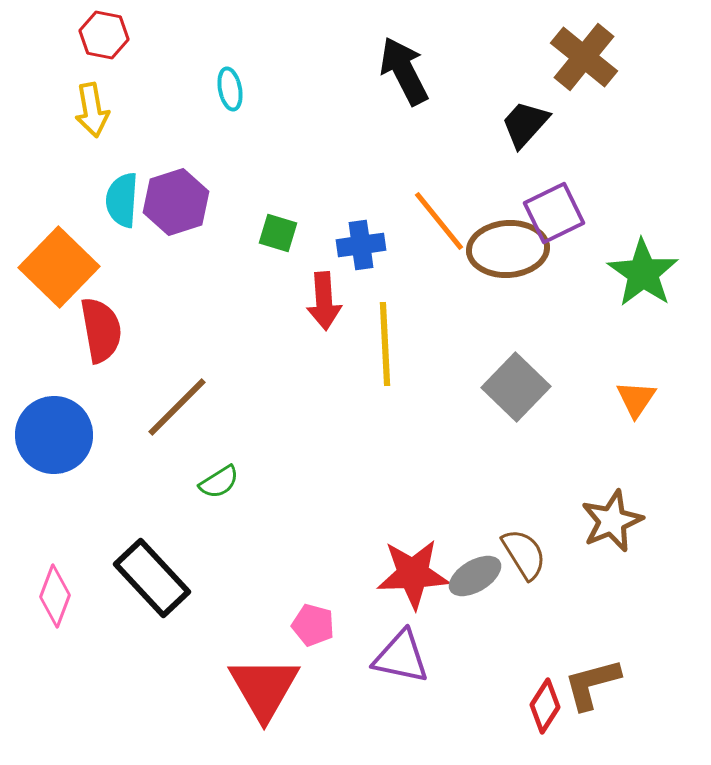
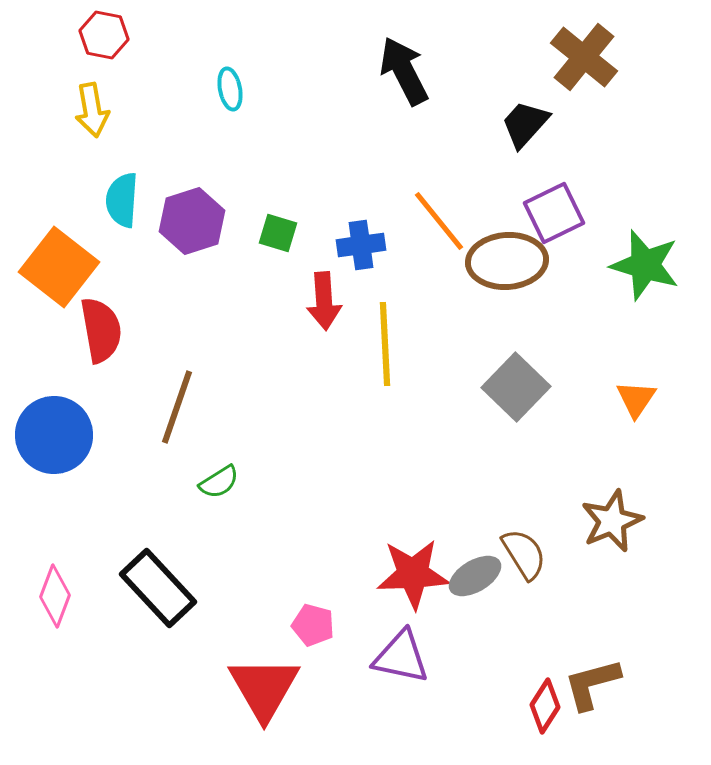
purple hexagon: moved 16 px right, 19 px down
brown ellipse: moved 1 px left, 12 px down
orange square: rotated 6 degrees counterclockwise
green star: moved 2 px right, 8 px up; rotated 18 degrees counterclockwise
brown line: rotated 26 degrees counterclockwise
black rectangle: moved 6 px right, 10 px down
